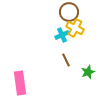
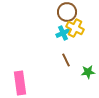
brown circle: moved 2 px left
cyan cross: moved 1 px right, 2 px up
green star: rotated 16 degrees clockwise
